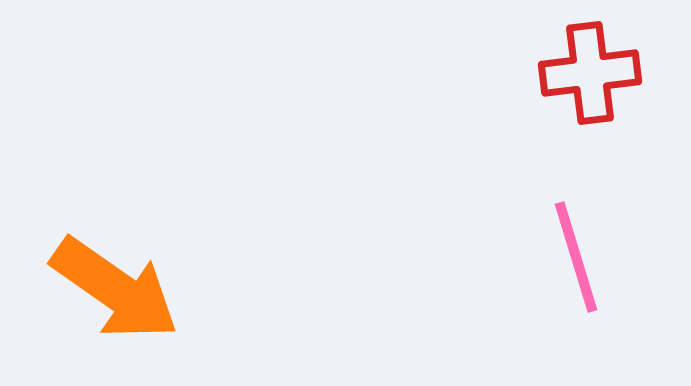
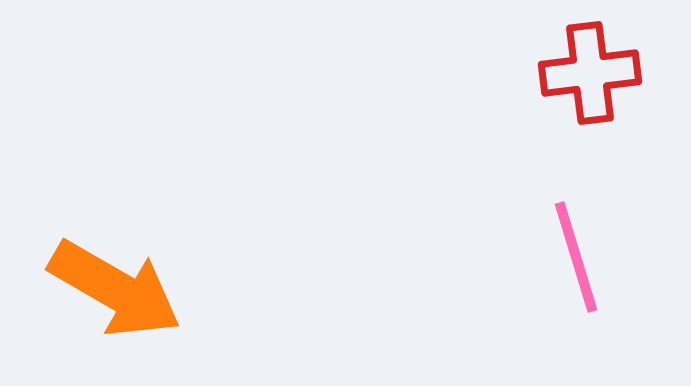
orange arrow: rotated 5 degrees counterclockwise
